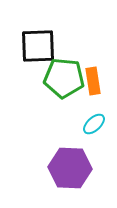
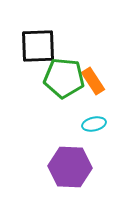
orange rectangle: rotated 24 degrees counterclockwise
cyan ellipse: rotated 30 degrees clockwise
purple hexagon: moved 1 px up
